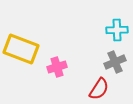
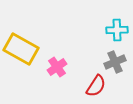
yellow rectangle: rotated 8 degrees clockwise
pink cross: rotated 18 degrees counterclockwise
red semicircle: moved 3 px left, 3 px up
